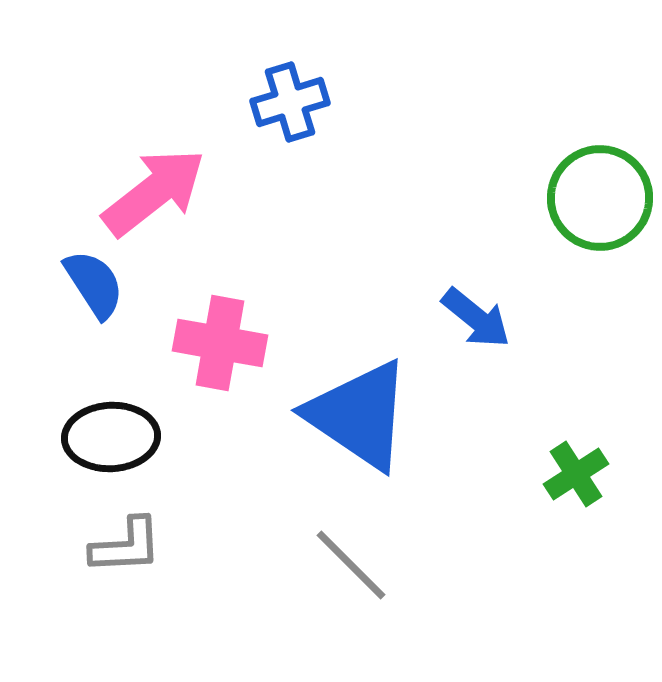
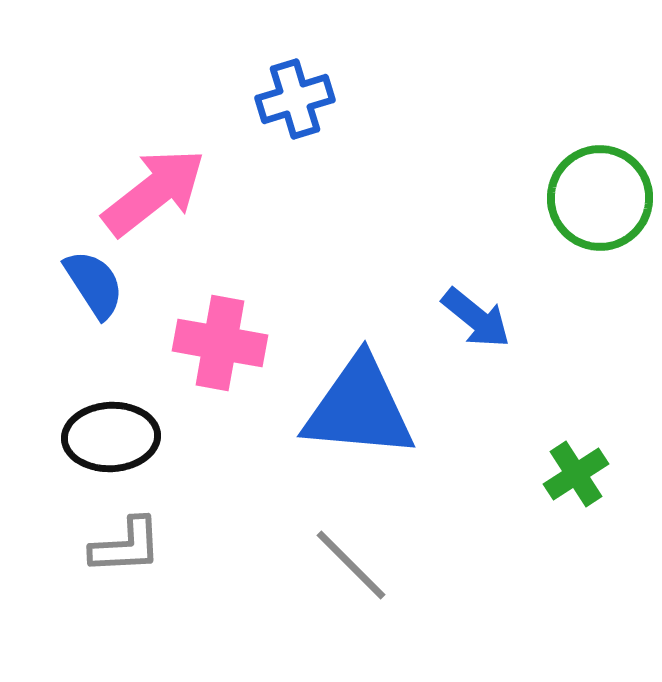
blue cross: moved 5 px right, 3 px up
blue triangle: moved 7 px up; rotated 29 degrees counterclockwise
